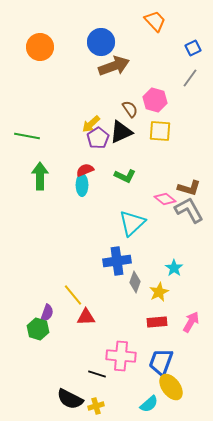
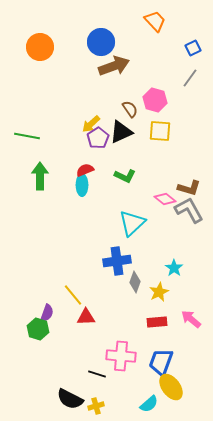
pink arrow: moved 3 px up; rotated 80 degrees counterclockwise
